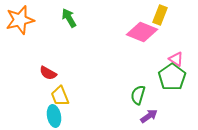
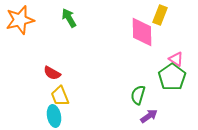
pink diamond: rotated 68 degrees clockwise
red semicircle: moved 4 px right
